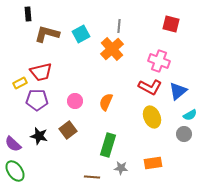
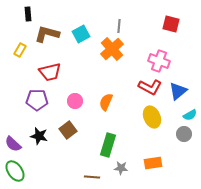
red trapezoid: moved 9 px right
yellow rectangle: moved 33 px up; rotated 32 degrees counterclockwise
